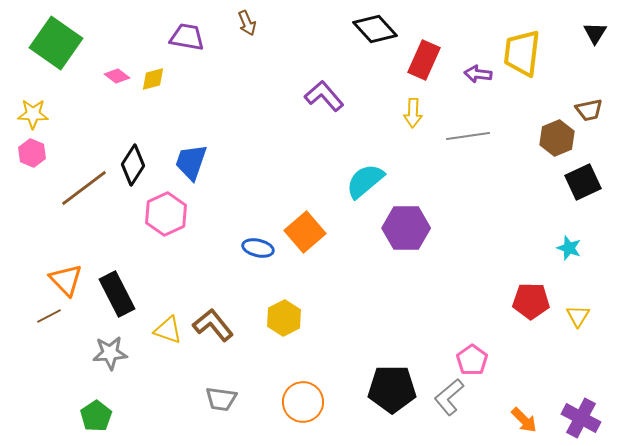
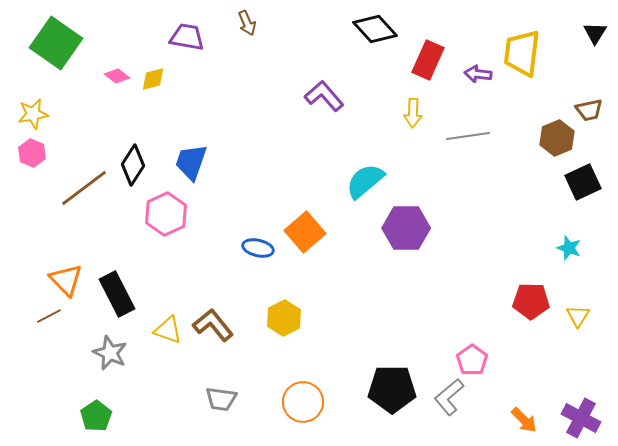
red rectangle at (424, 60): moved 4 px right
yellow star at (33, 114): rotated 12 degrees counterclockwise
gray star at (110, 353): rotated 28 degrees clockwise
